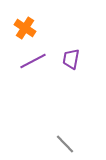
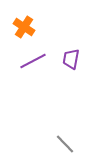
orange cross: moved 1 px left, 1 px up
